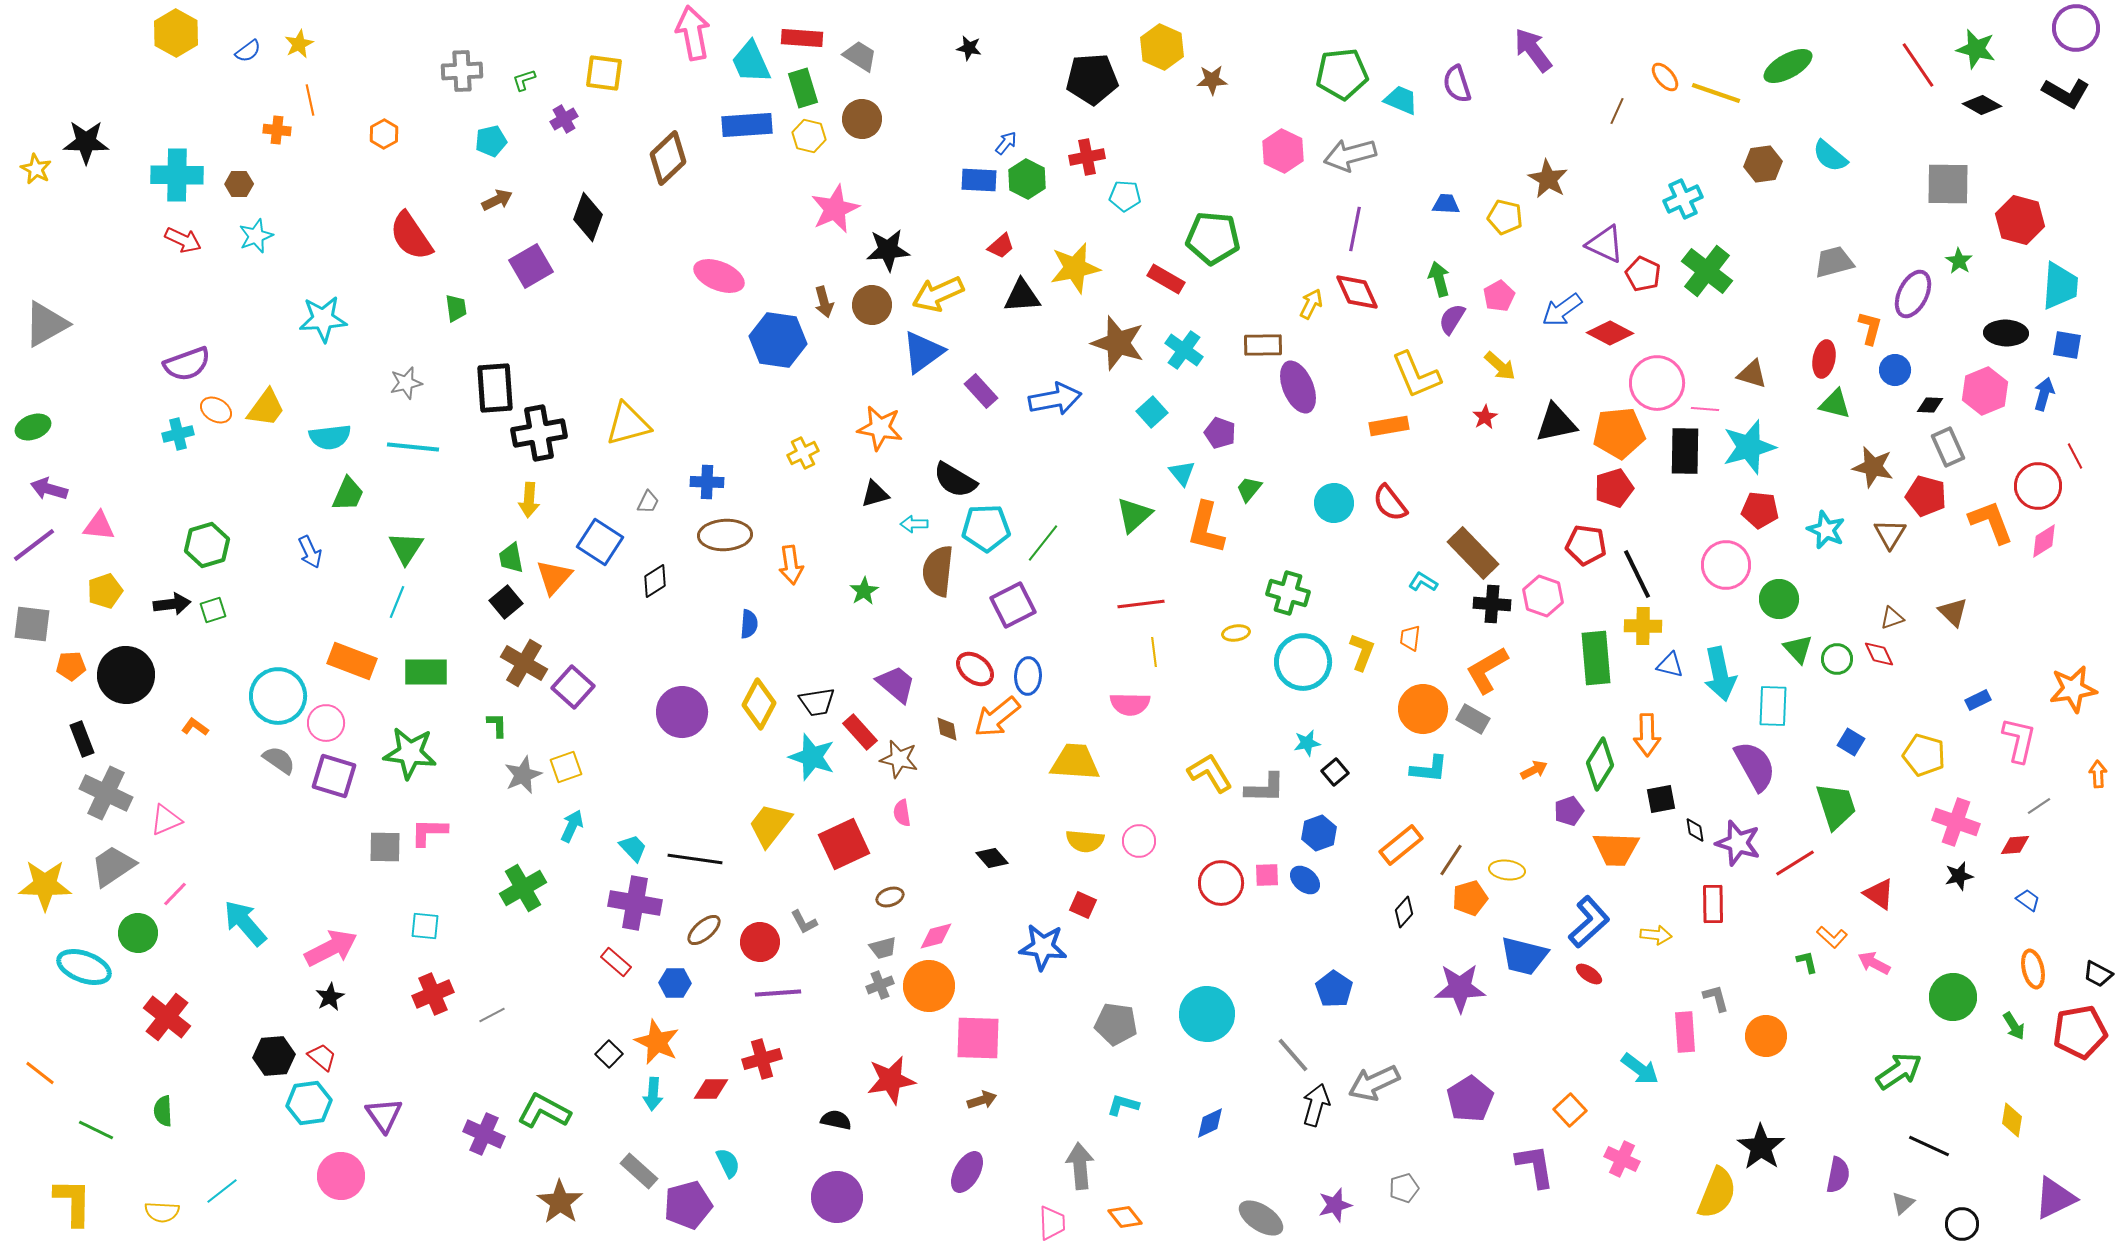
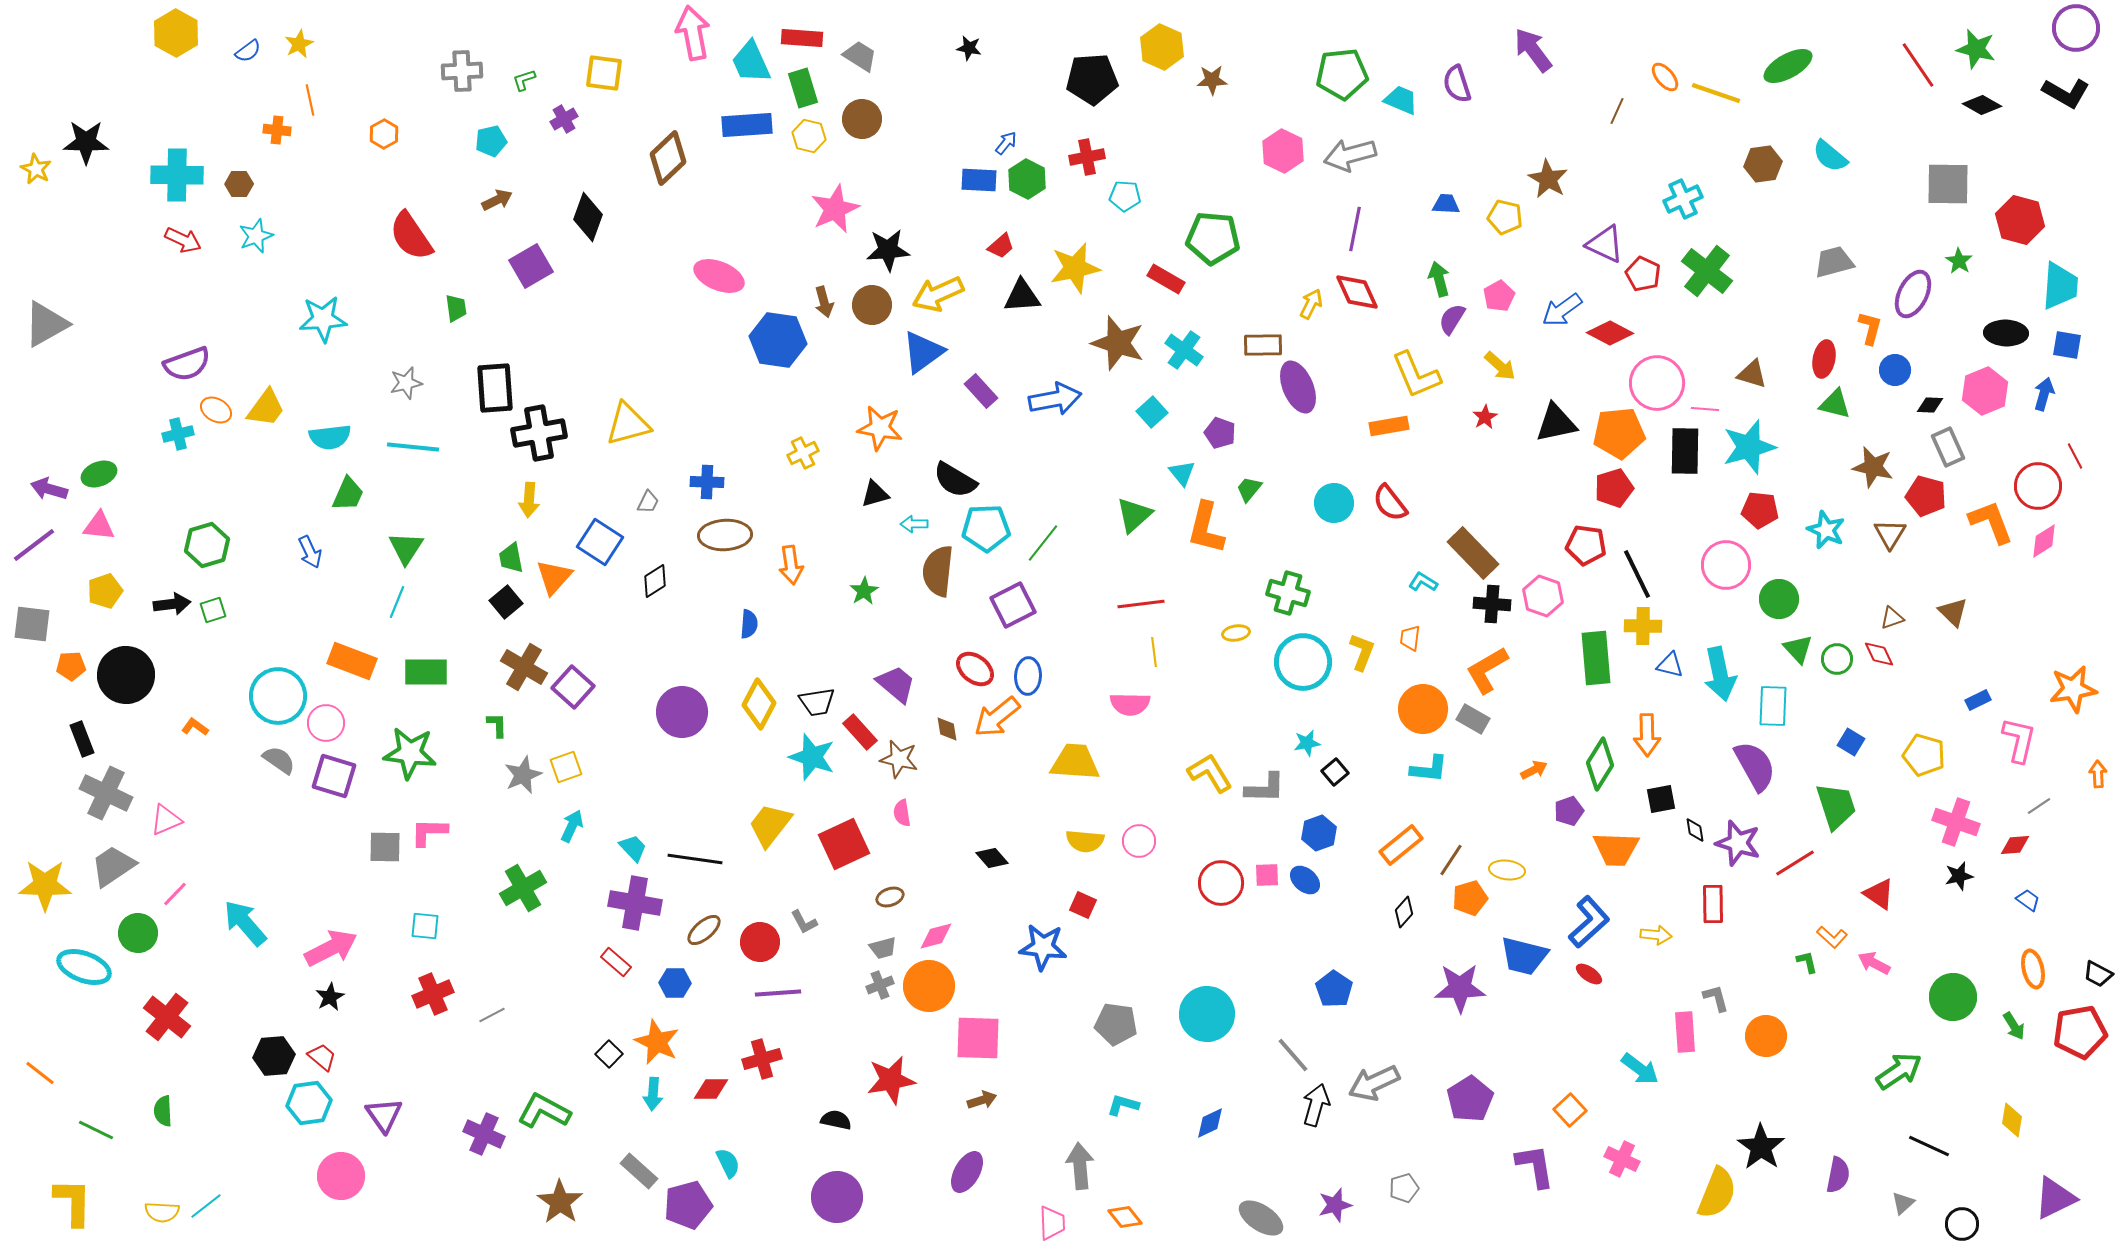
green ellipse at (33, 427): moved 66 px right, 47 px down
brown cross at (524, 663): moved 4 px down
cyan line at (222, 1191): moved 16 px left, 15 px down
